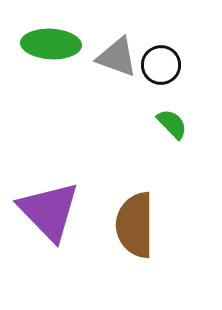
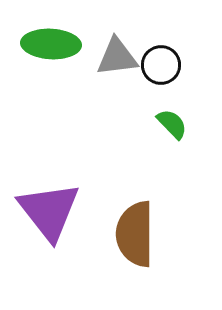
gray triangle: rotated 27 degrees counterclockwise
purple triangle: rotated 6 degrees clockwise
brown semicircle: moved 9 px down
